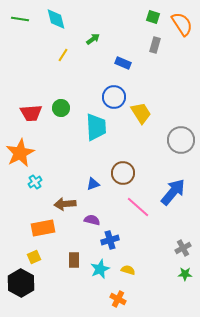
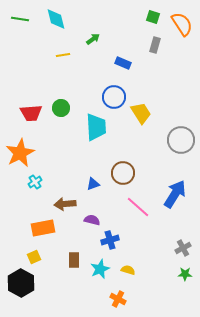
yellow line: rotated 48 degrees clockwise
blue arrow: moved 2 px right, 2 px down; rotated 8 degrees counterclockwise
